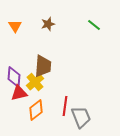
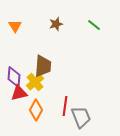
brown star: moved 8 px right
orange diamond: rotated 25 degrees counterclockwise
